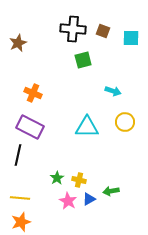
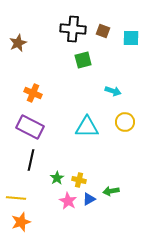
black line: moved 13 px right, 5 px down
yellow line: moved 4 px left
